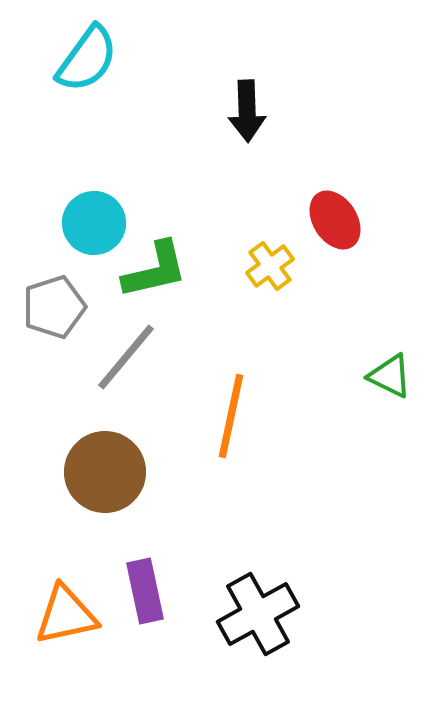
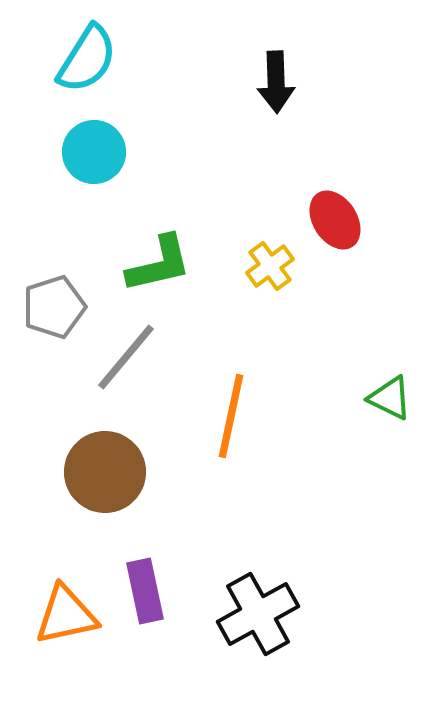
cyan semicircle: rotated 4 degrees counterclockwise
black arrow: moved 29 px right, 29 px up
cyan circle: moved 71 px up
green L-shape: moved 4 px right, 6 px up
green triangle: moved 22 px down
